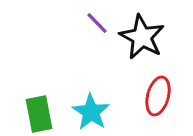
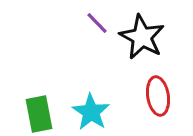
red ellipse: rotated 24 degrees counterclockwise
